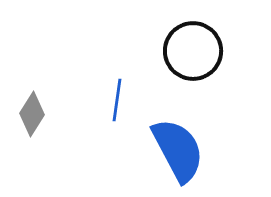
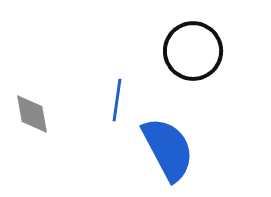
gray diamond: rotated 42 degrees counterclockwise
blue semicircle: moved 10 px left, 1 px up
